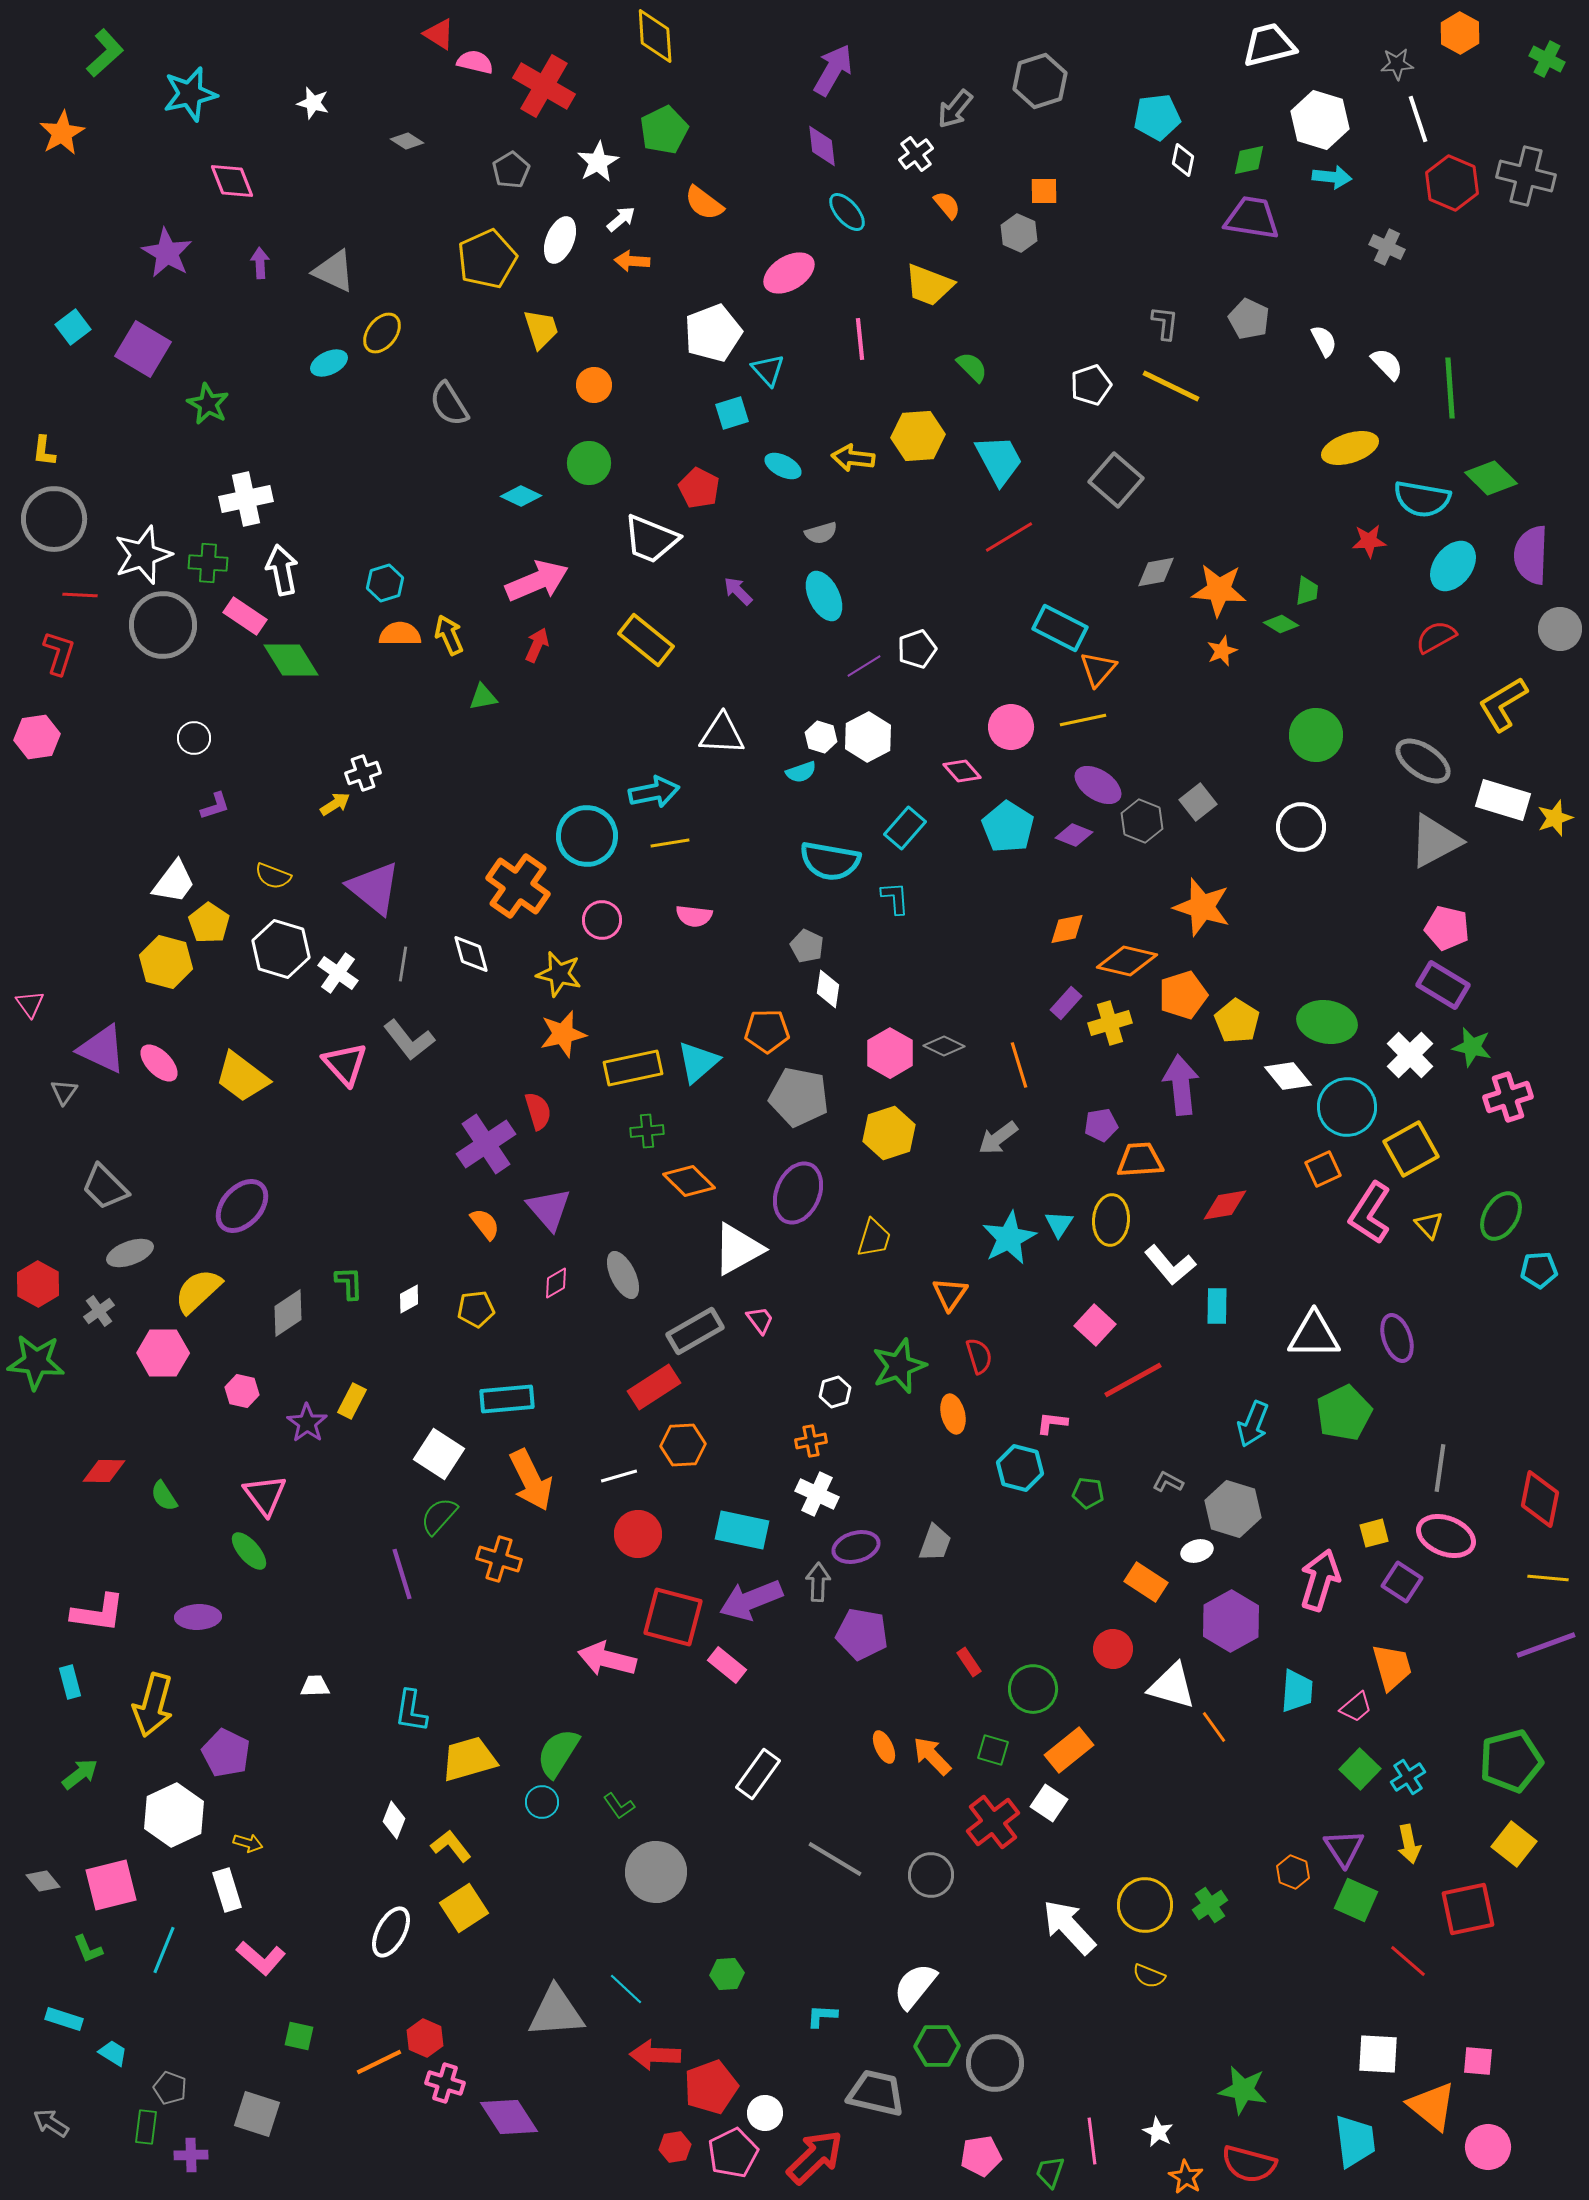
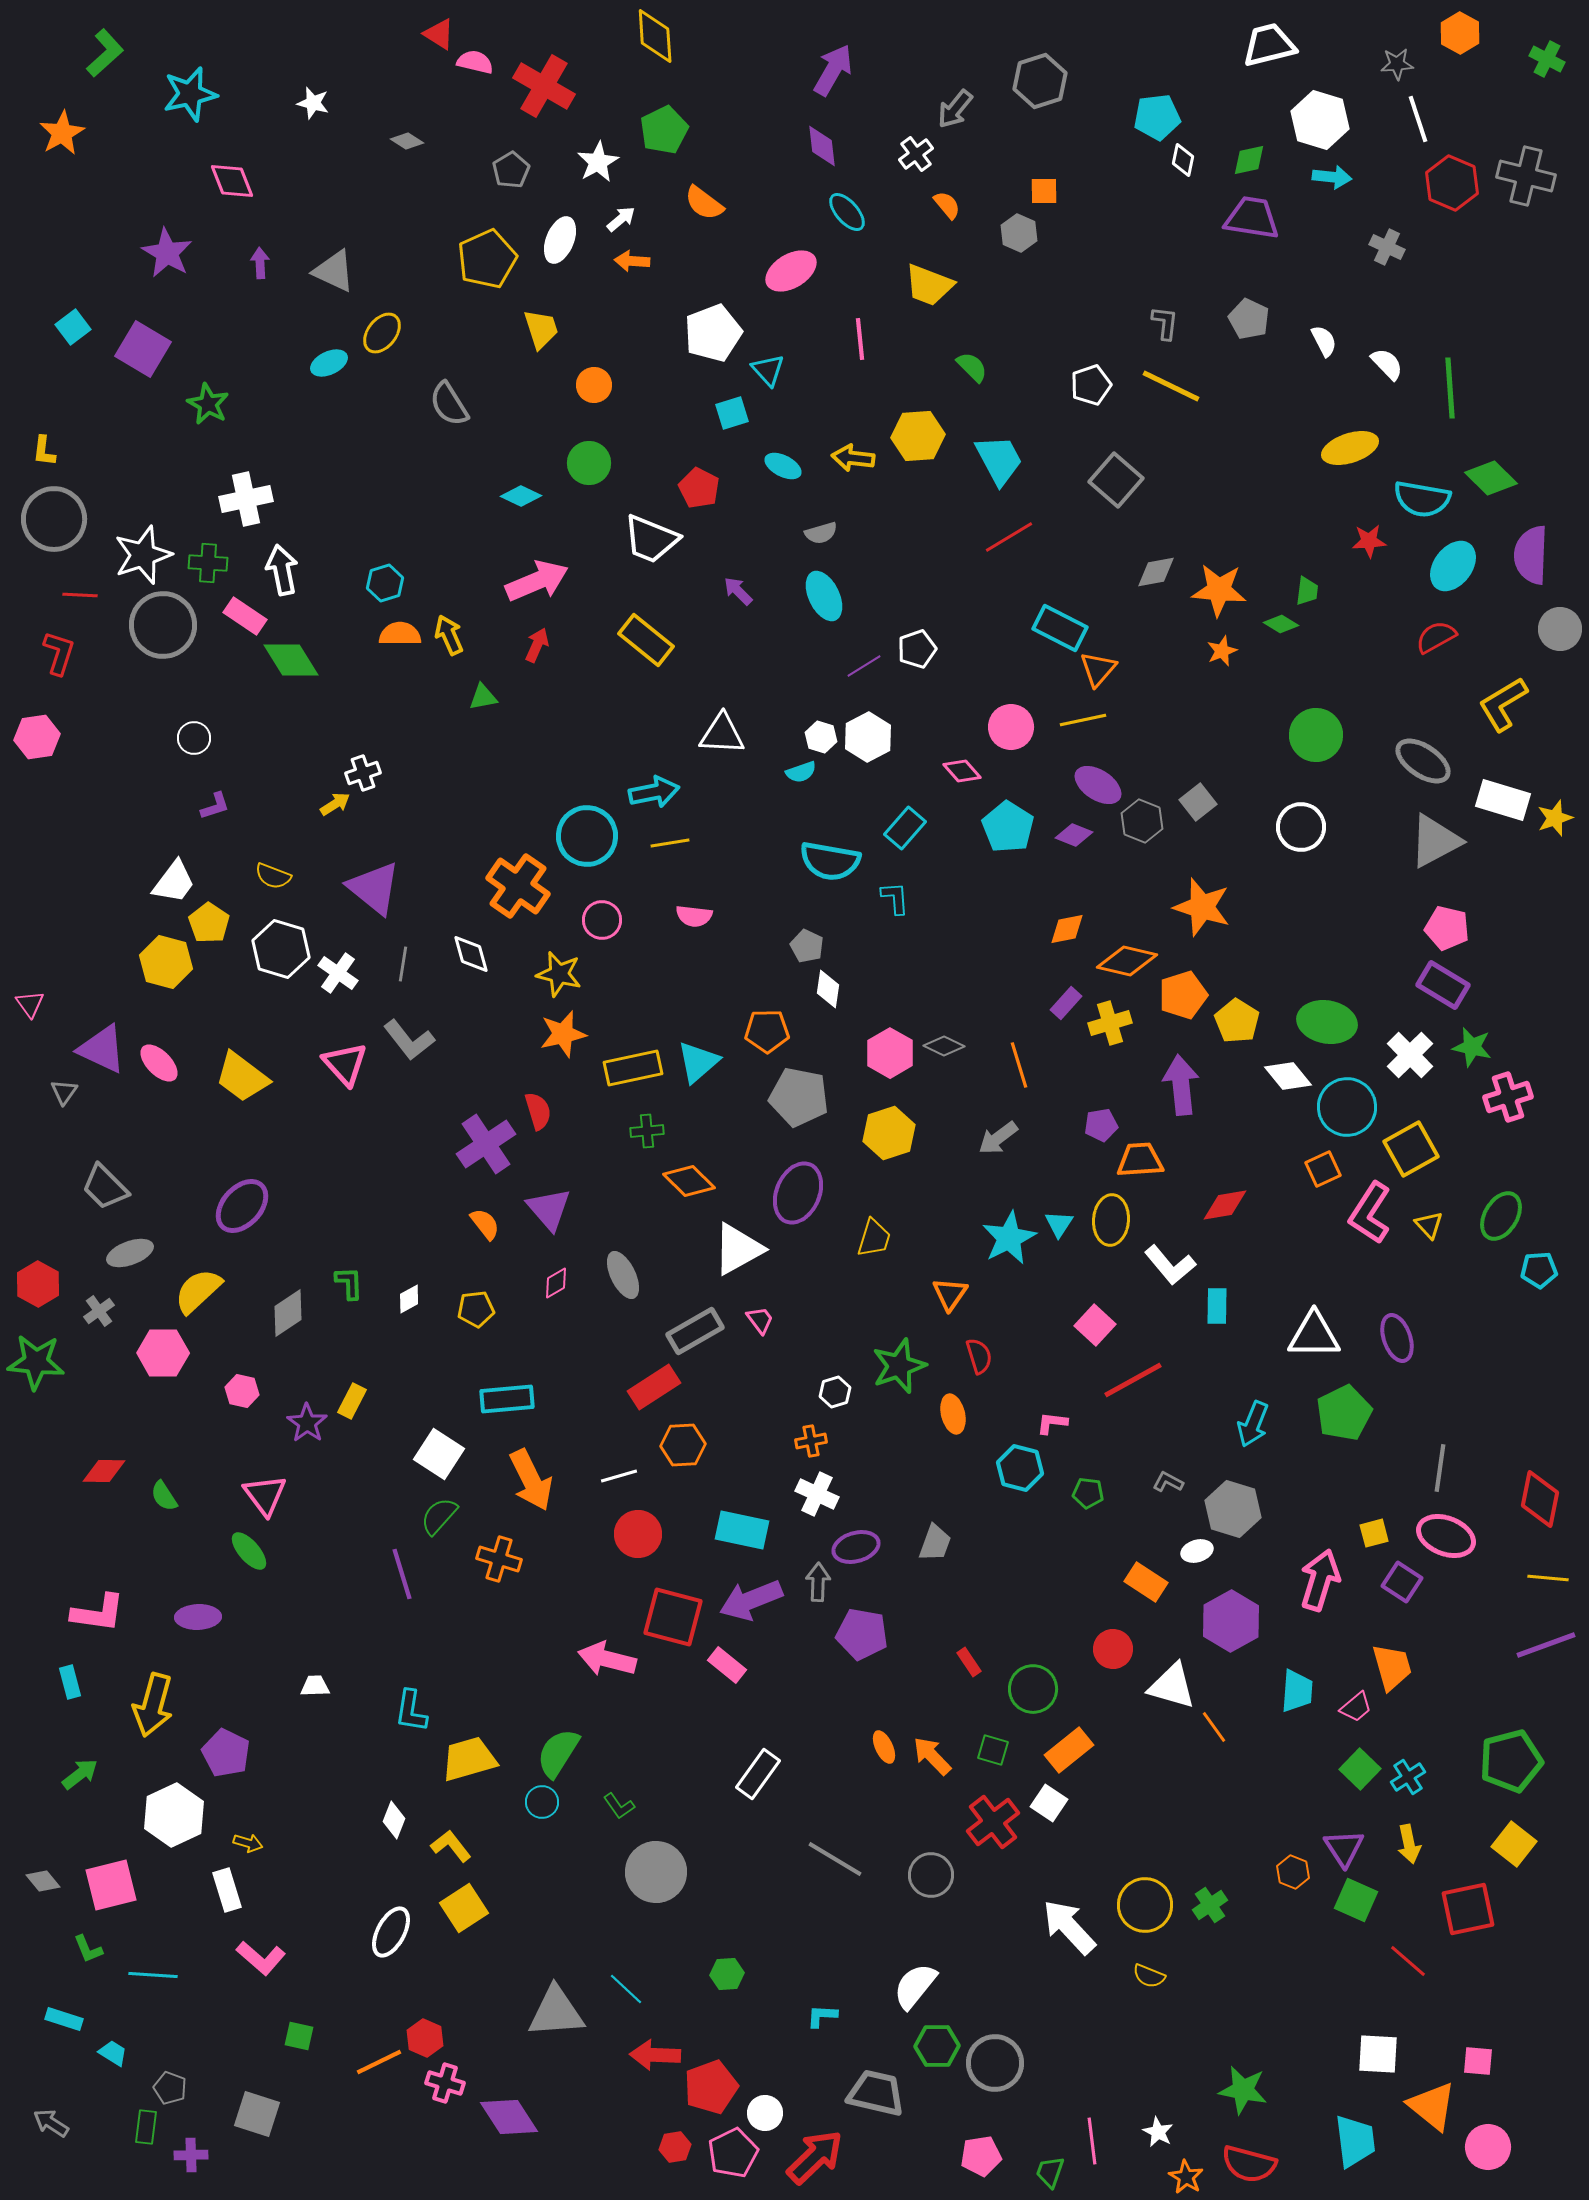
pink ellipse at (789, 273): moved 2 px right, 2 px up
cyan line at (164, 1950): moved 11 px left, 25 px down; rotated 72 degrees clockwise
